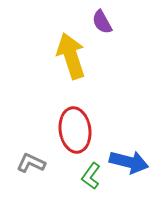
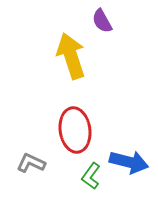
purple semicircle: moved 1 px up
